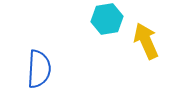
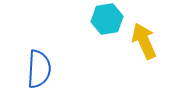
yellow arrow: moved 2 px left
